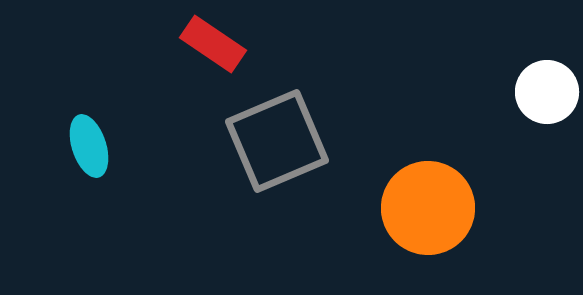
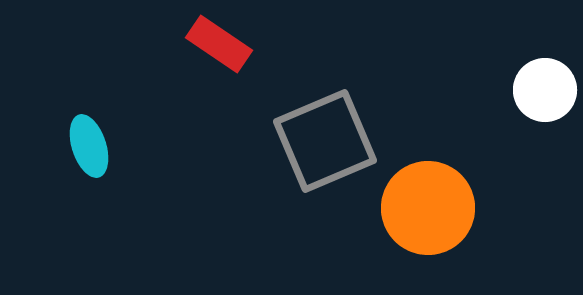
red rectangle: moved 6 px right
white circle: moved 2 px left, 2 px up
gray square: moved 48 px right
